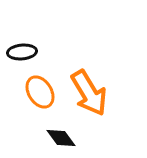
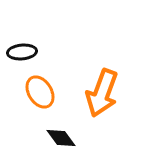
orange arrow: moved 13 px right; rotated 51 degrees clockwise
